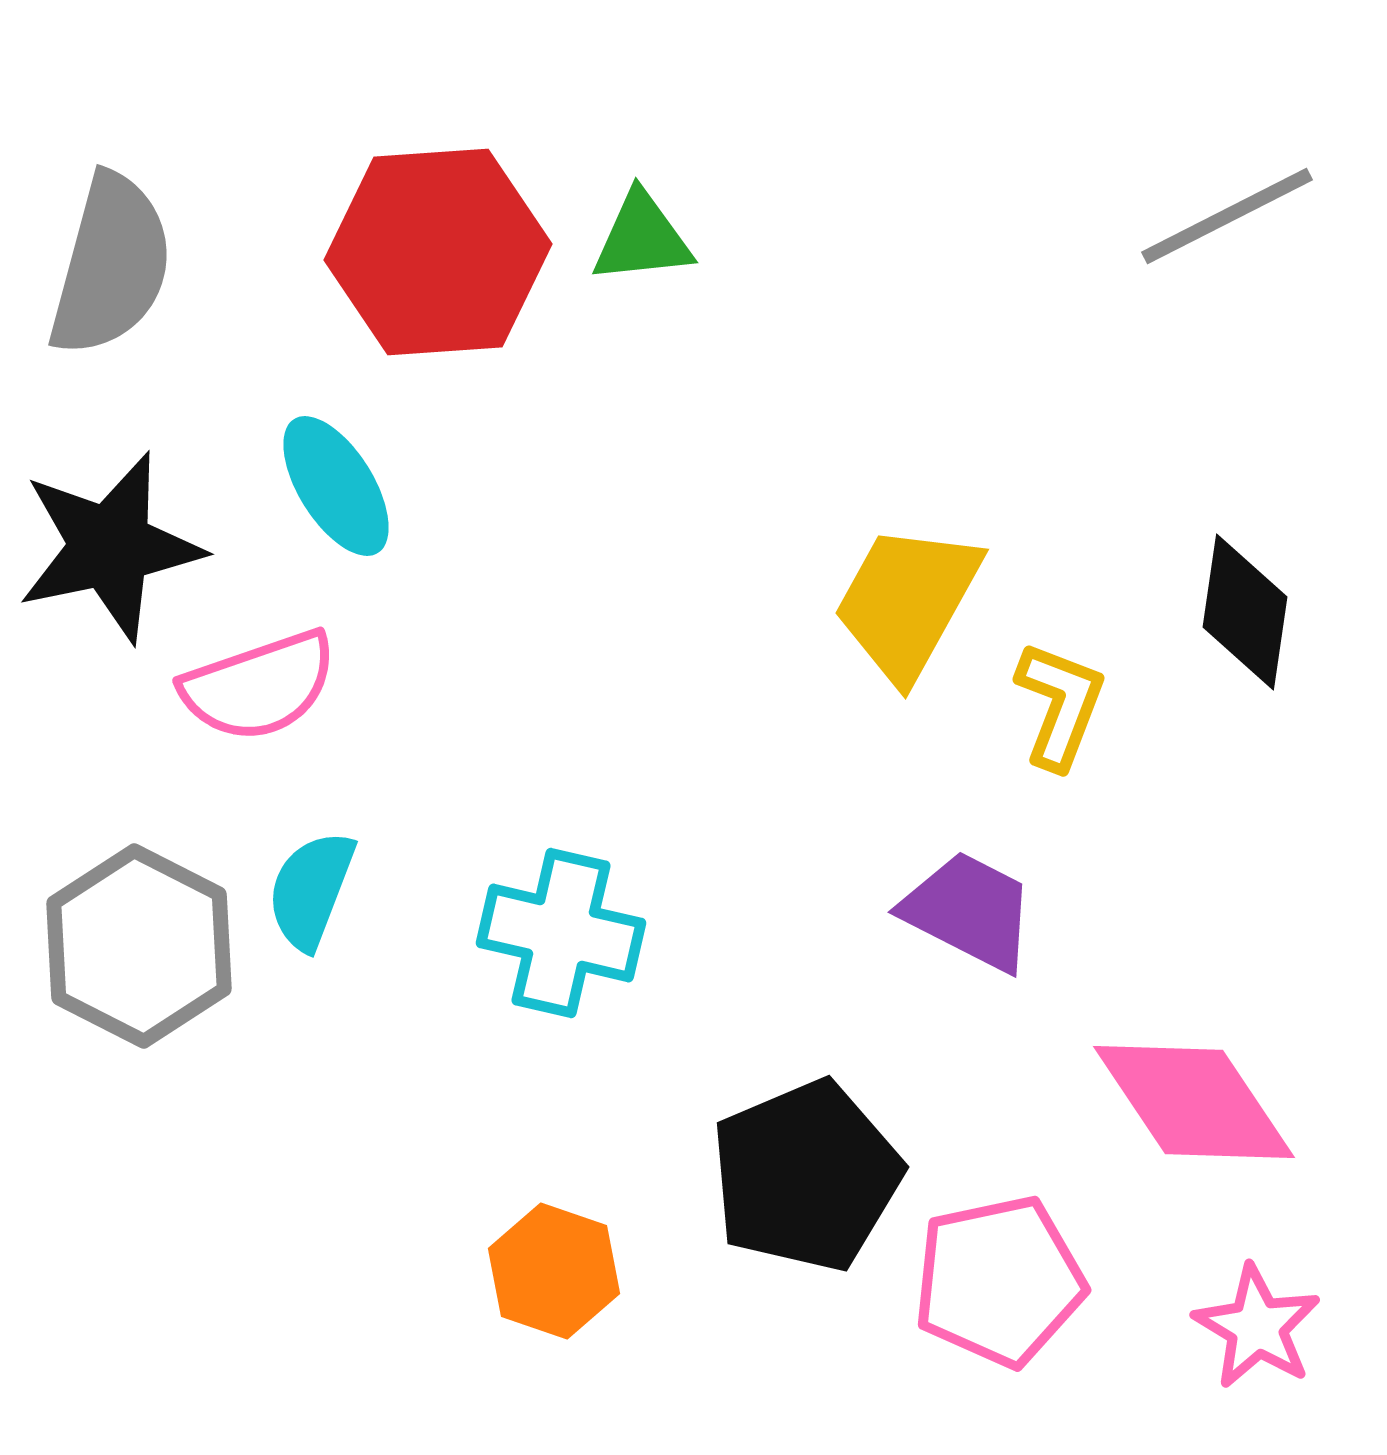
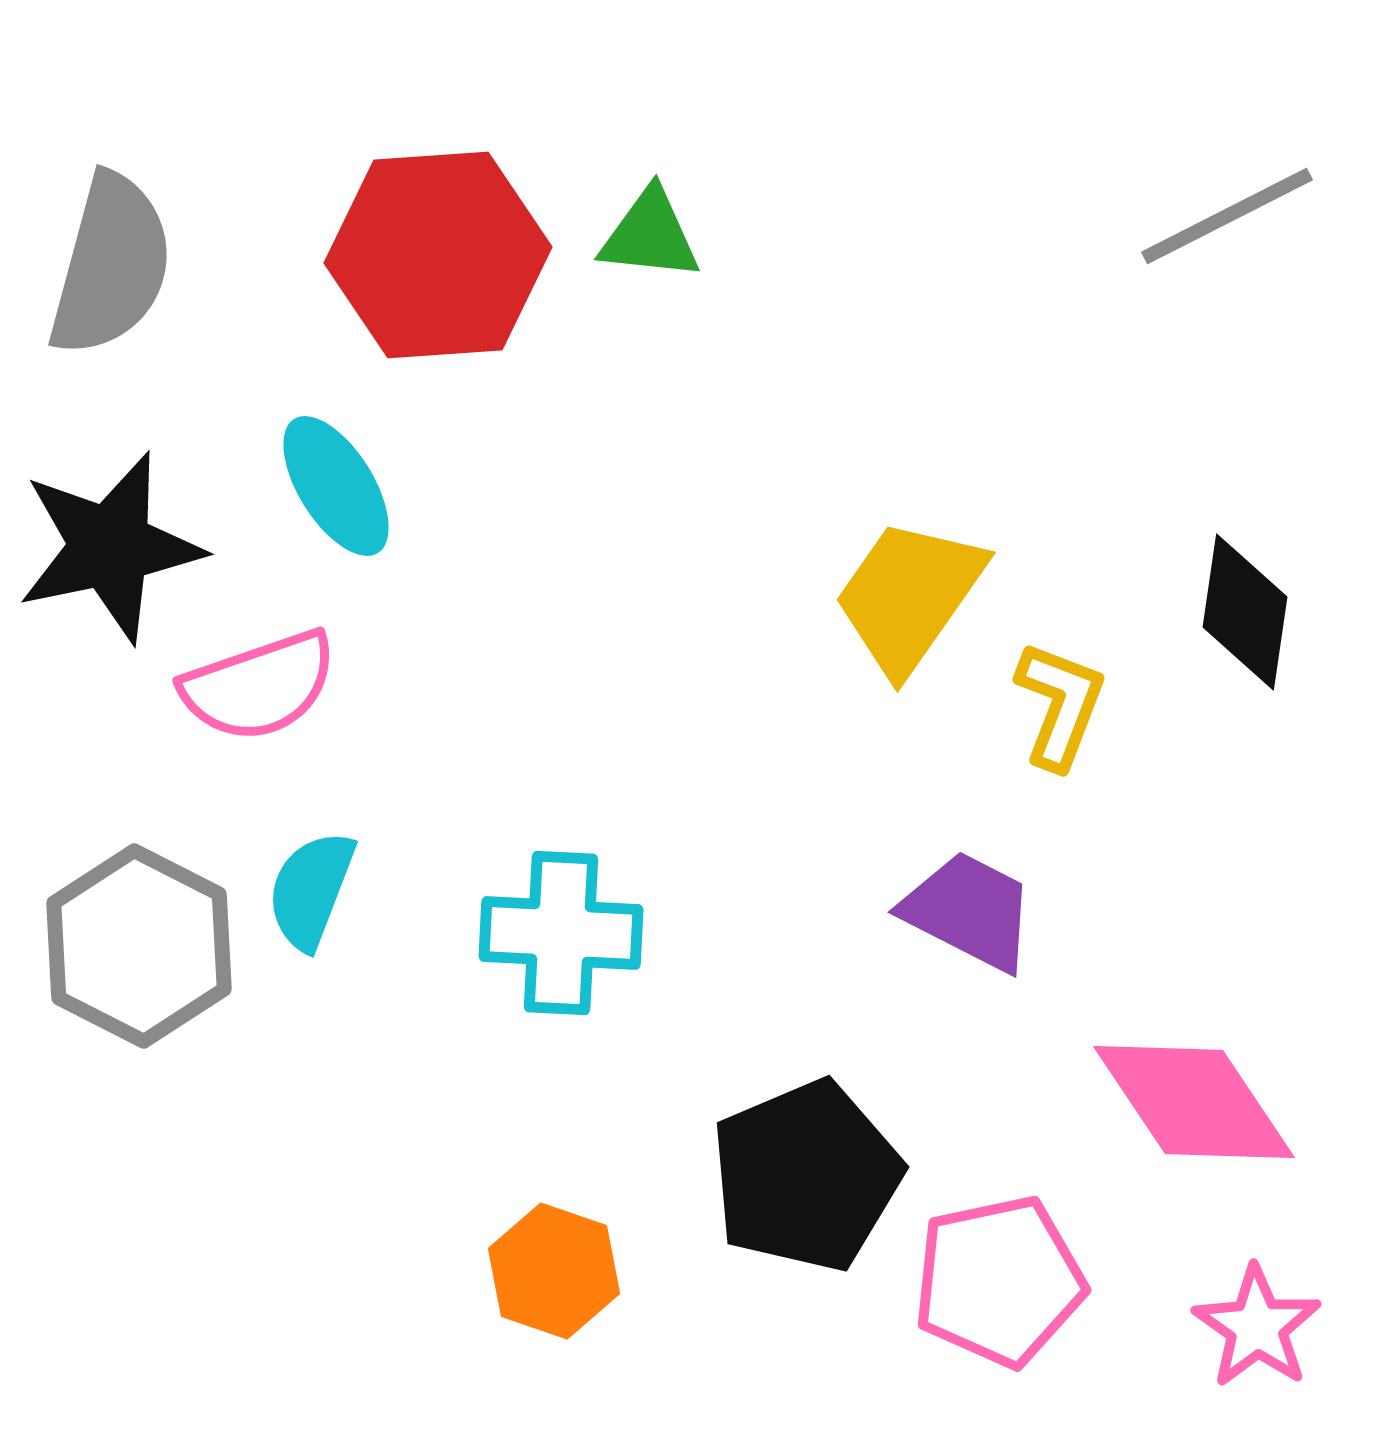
green triangle: moved 8 px right, 3 px up; rotated 12 degrees clockwise
red hexagon: moved 3 px down
yellow trapezoid: moved 2 px right, 6 px up; rotated 6 degrees clockwise
cyan cross: rotated 10 degrees counterclockwise
pink star: rotated 4 degrees clockwise
